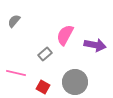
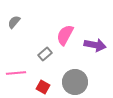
gray semicircle: moved 1 px down
pink line: rotated 18 degrees counterclockwise
